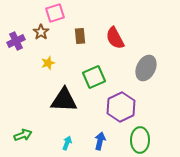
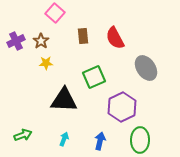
pink square: rotated 30 degrees counterclockwise
brown star: moved 9 px down
brown rectangle: moved 3 px right
yellow star: moved 2 px left; rotated 16 degrees clockwise
gray ellipse: rotated 60 degrees counterclockwise
purple hexagon: moved 1 px right
cyan arrow: moved 3 px left, 4 px up
